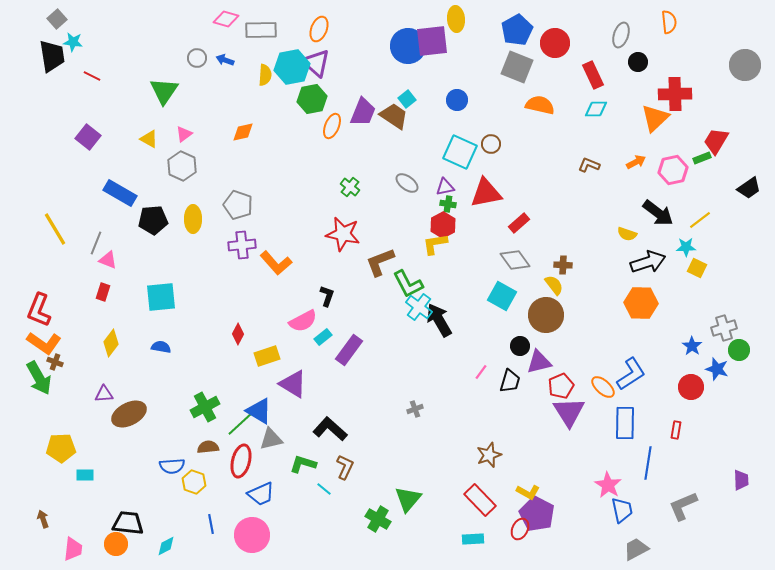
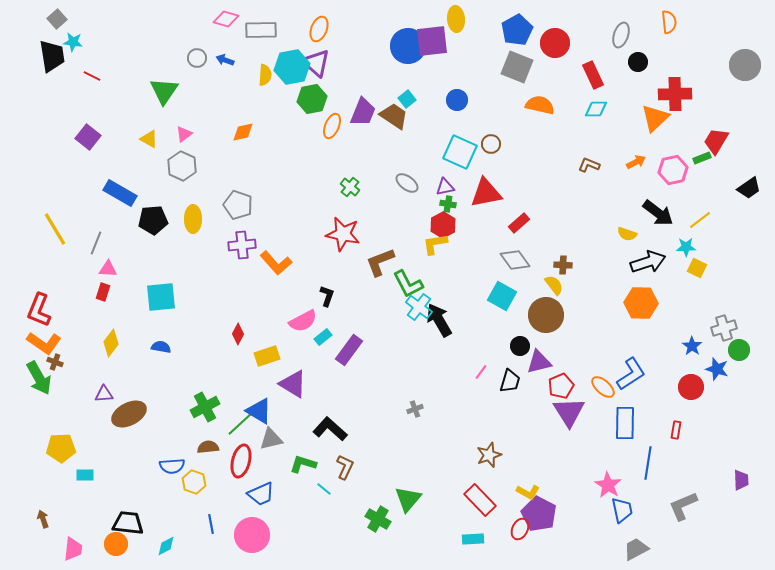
pink triangle at (108, 260): moved 9 px down; rotated 18 degrees counterclockwise
purple pentagon at (537, 514): moved 2 px right
